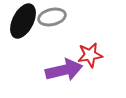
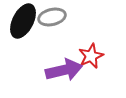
red star: moved 1 px right, 1 px down; rotated 15 degrees counterclockwise
